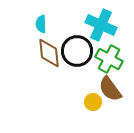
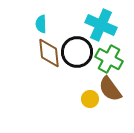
black circle: moved 1 px down
yellow circle: moved 3 px left, 3 px up
